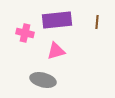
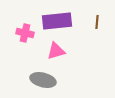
purple rectangle: moved 1 px down
